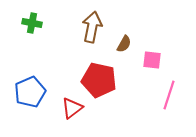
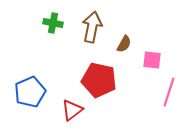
green cross: moved 21 px right
pink line: moved 3 px up
red triangle: moved 2 px down
